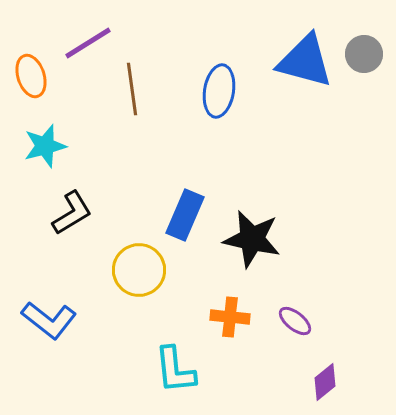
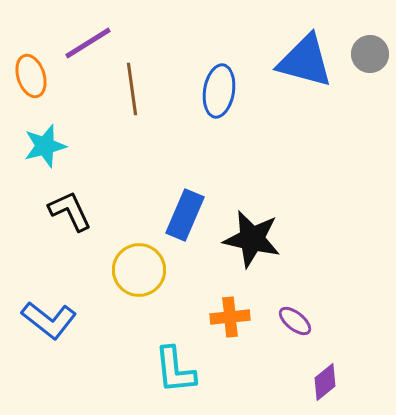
gray circle: moved 6 px right
black L-shape: moved 2 px left, 2 px up; rotated 84 degrees counterclockwise
orange cross: rotated 12 degrees counterclockwise
